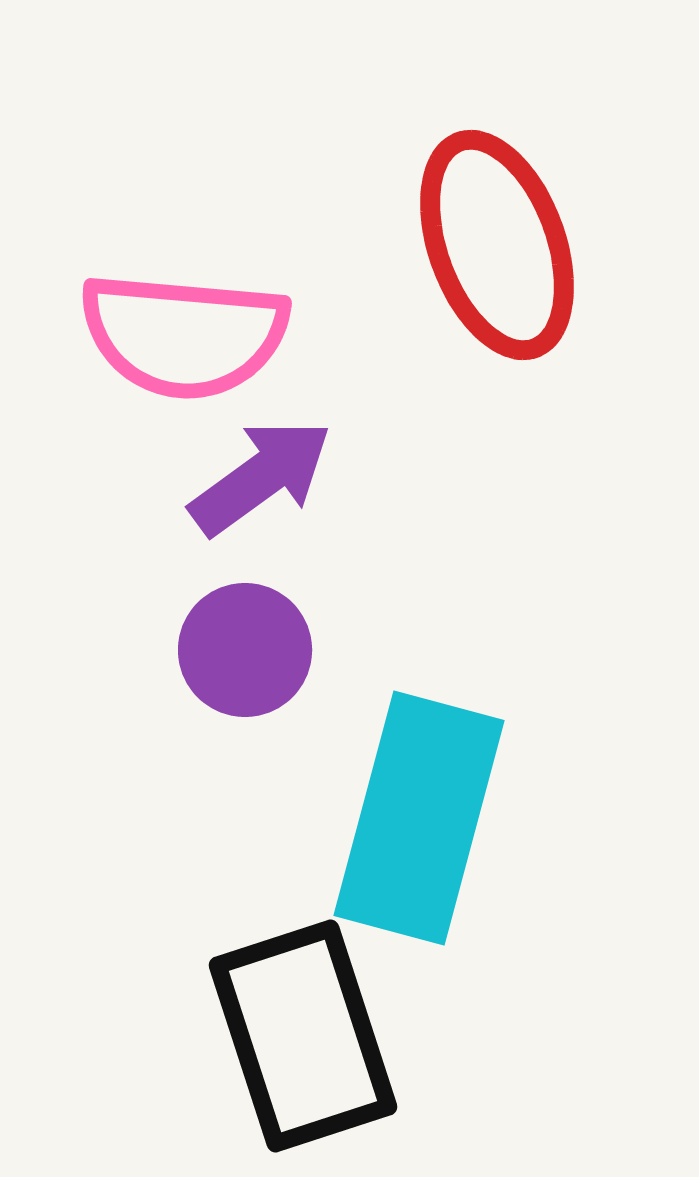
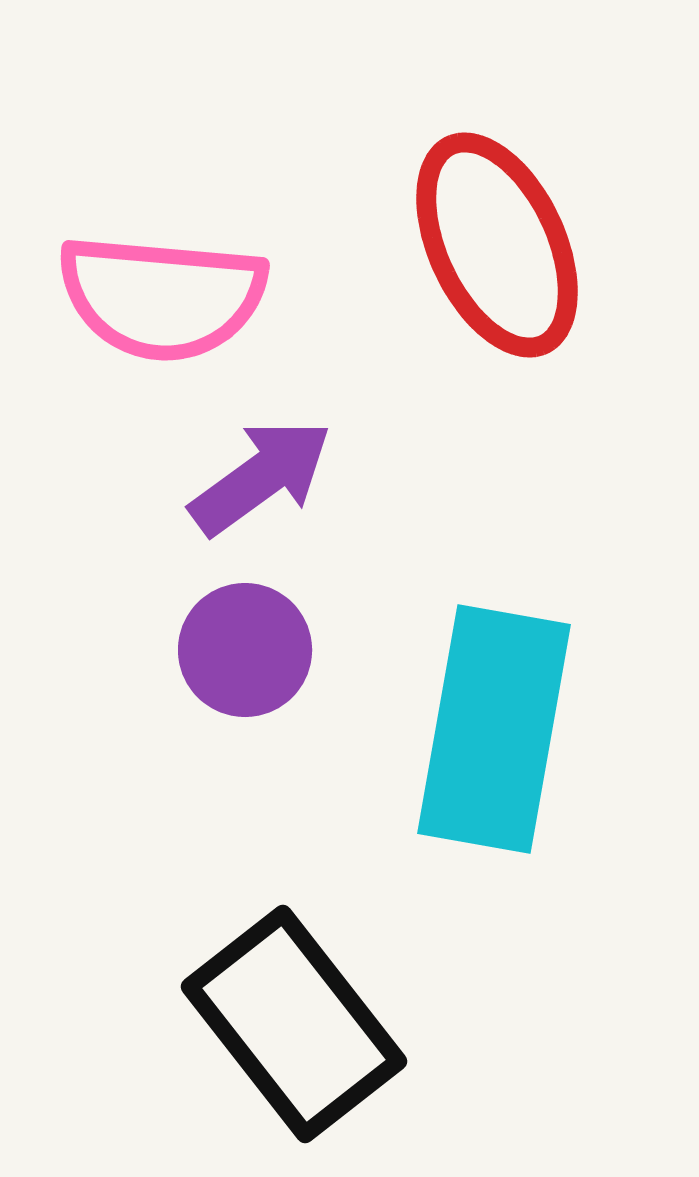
red ellipse: rotated 5 degrees counterclockwise
pink semicircle: moved 22 px left, 38 px up
cyan rectangle: moved 75 px right, 89 px up; rotated 5 degrees counterclockwise
black rectangle: moved 9 px left, 12 px up; rotated 20 degrees counterclockwise
